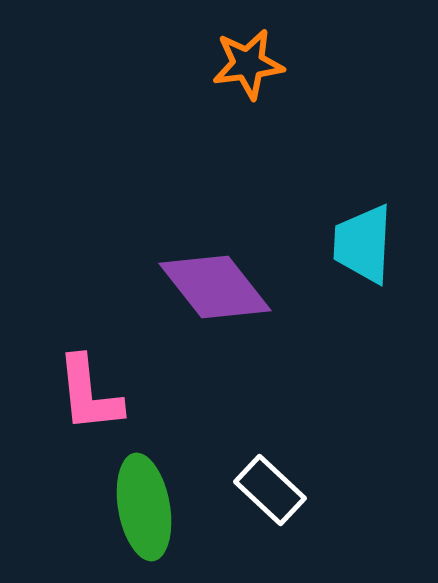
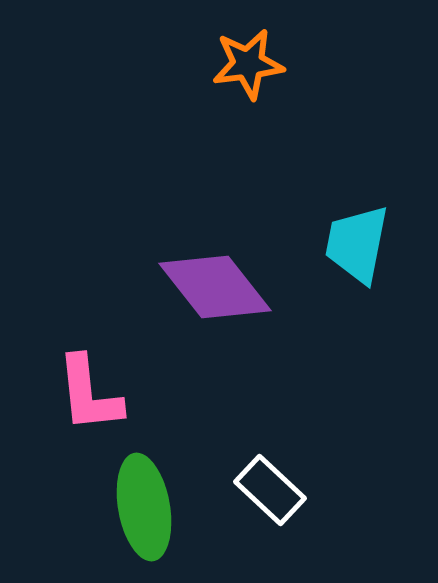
cyan trapezoid: moved 6 px left; rotated 8 degrees clockwise
